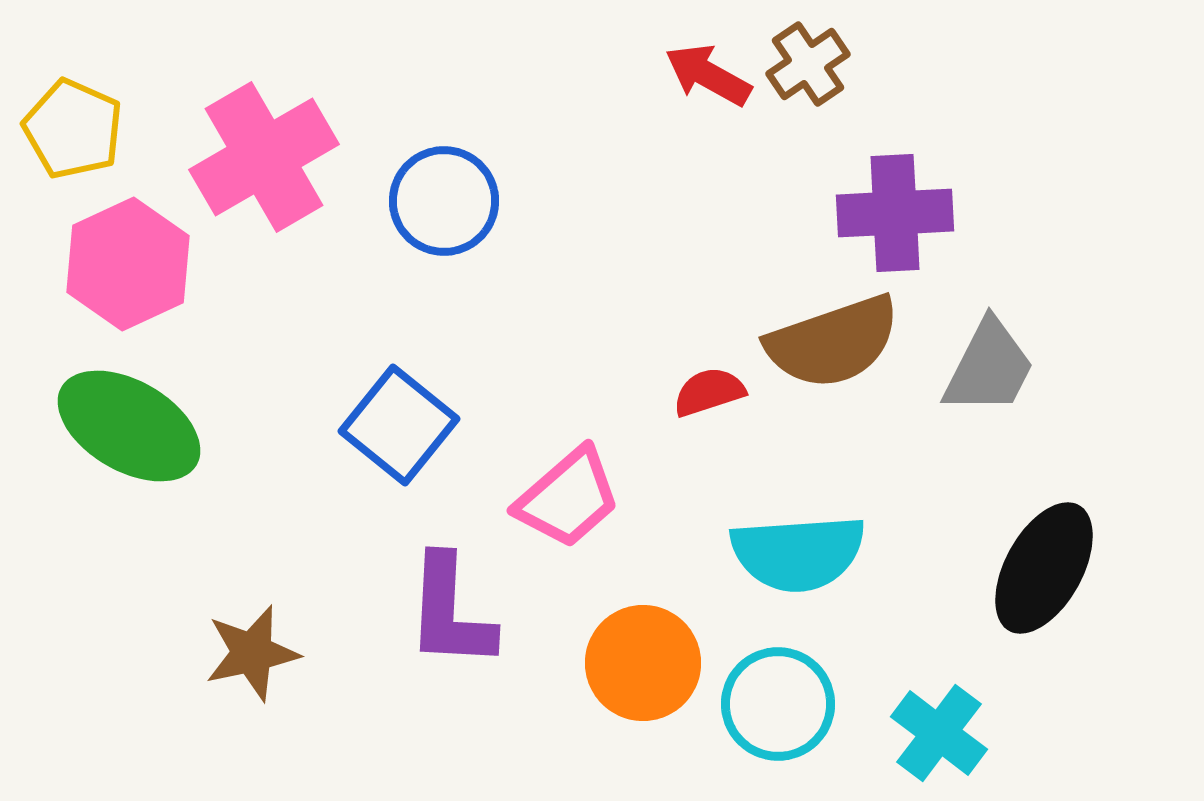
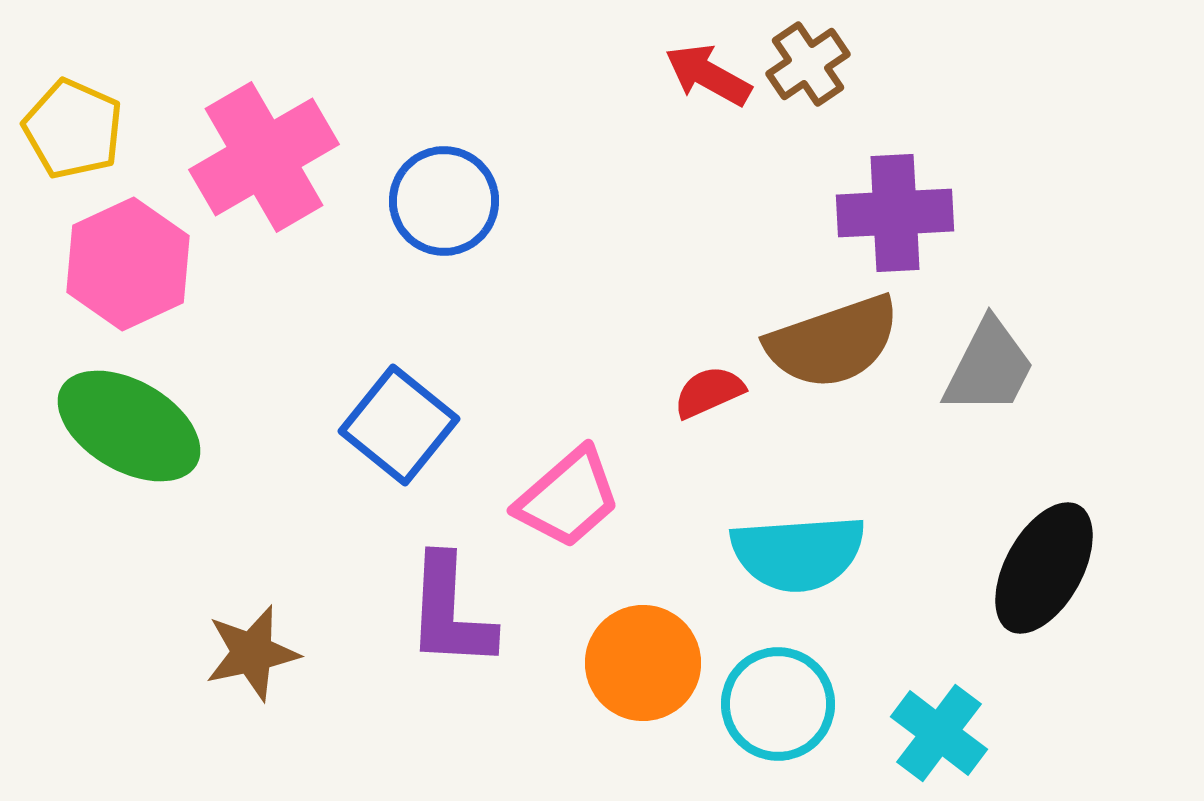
red semicircle: rotated 6 degrees counterclockwise
